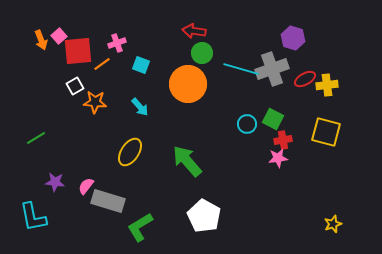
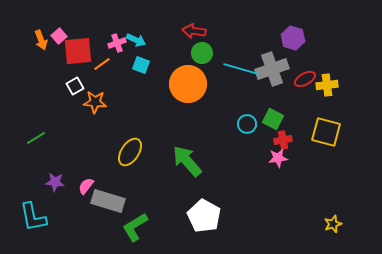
cyan arrow: moved 4 px left, 67 px up; rotated 24 degrees counterclockwise
green L-shape: moved 5 px left
